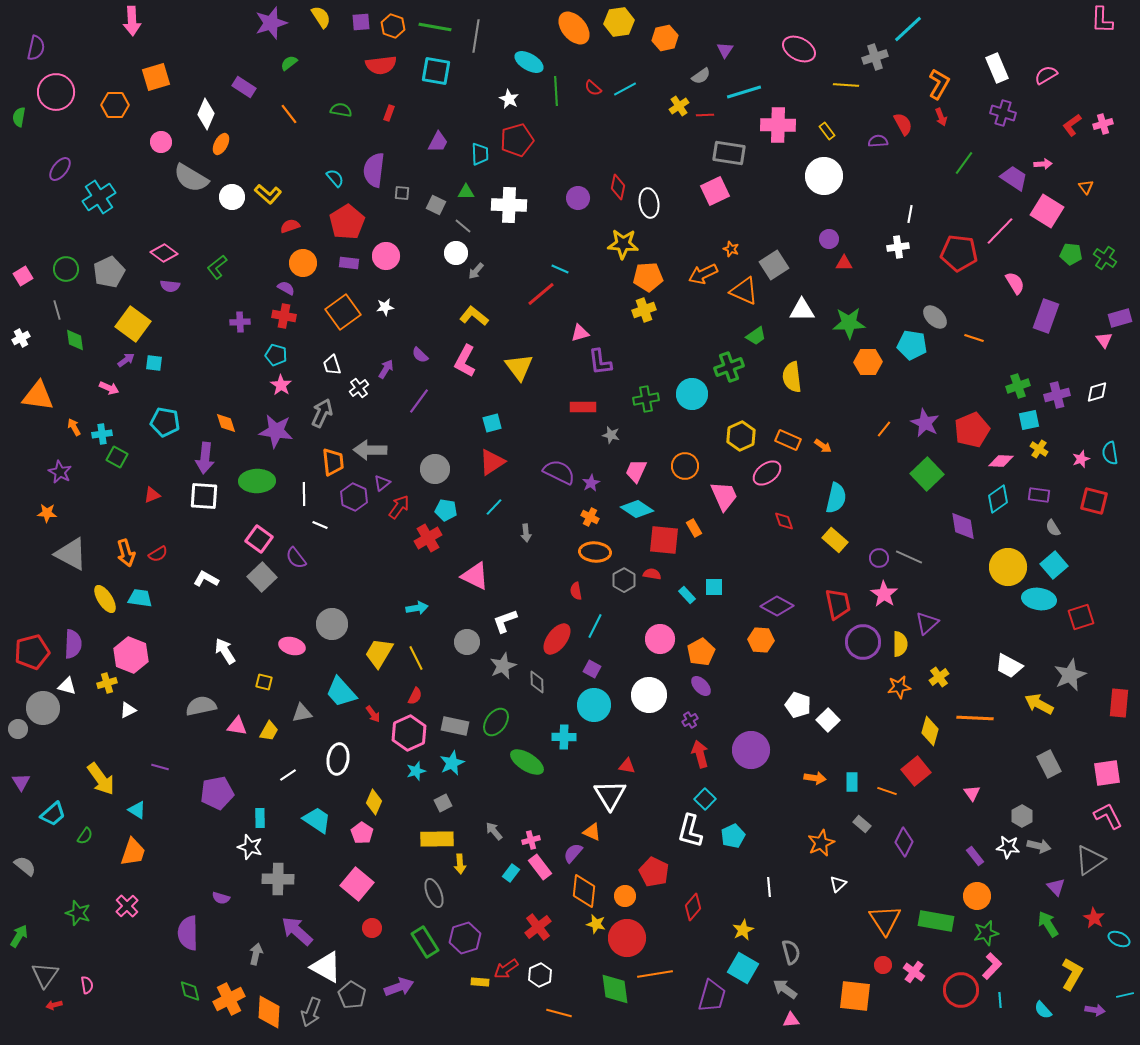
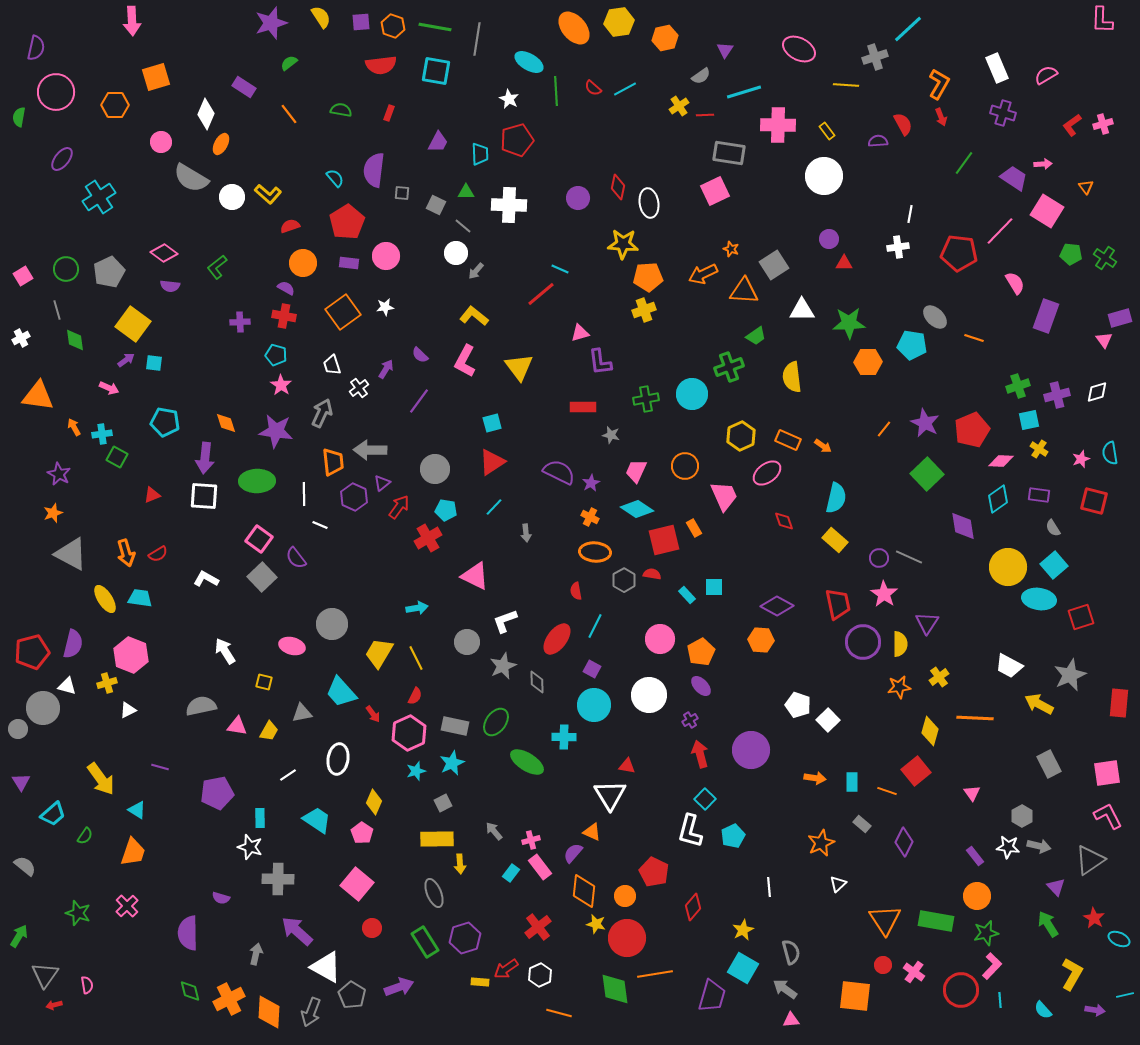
gray line at (476, 36): moved 1 px right, 3 px down
purple ellipse at (60, 169): moved 2 px right, 10 px up
orange triangle at (744, 291): rotated 20 degrees counterclockwise
purple star at (60, 472): moved 1 px left, 2 px down
orange star at (47, 513): moved 6 px right; rotated 24 degrees counterclockwise
red square at (664, 540): rotated 20 degrees counterclockwise
purple triangle at (927, 623): rotated 15 degrees counterclockwise
purple semicircle at (73, 644): rotated 12 degrees clockwise
